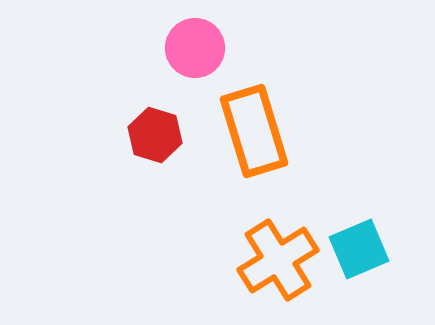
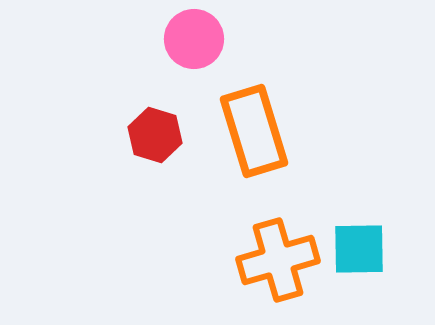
pink circle: moved 1 px left, 9 px up
cyan square: rotated 22 degrees clockwise
orange cross: rotated 16 degrees clockwise
